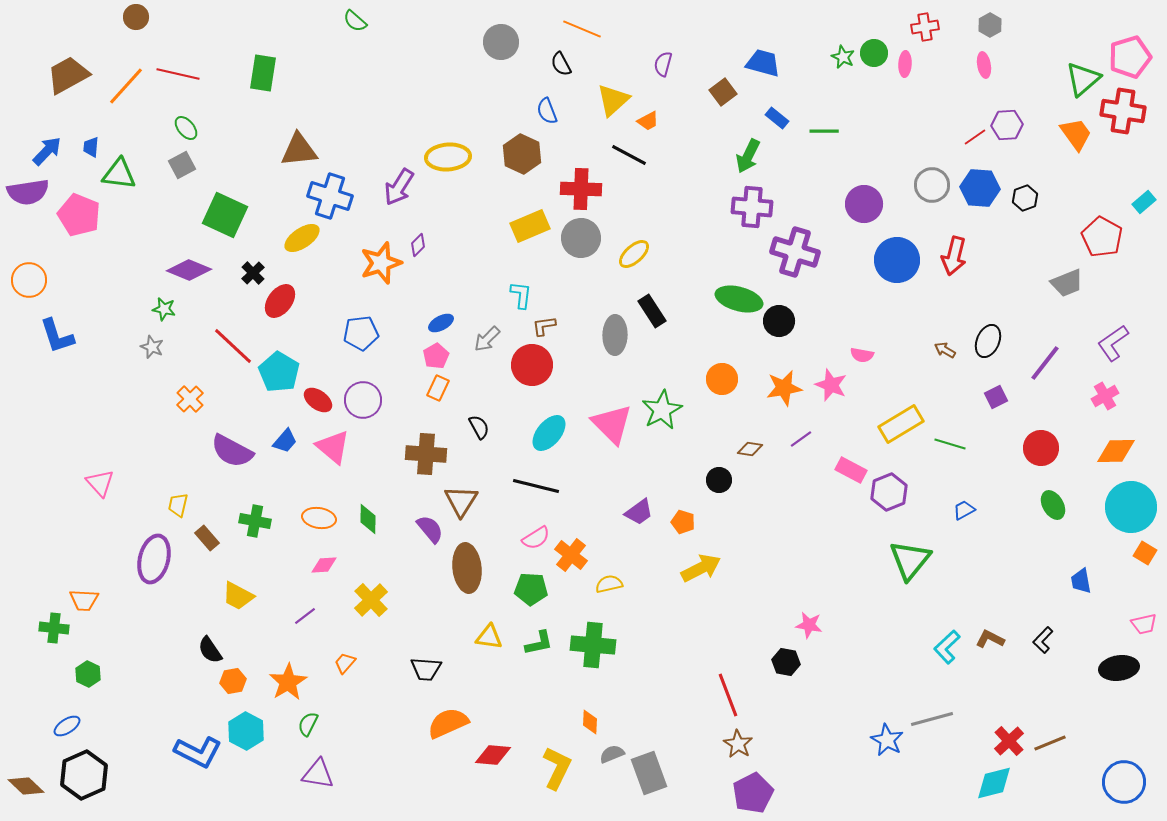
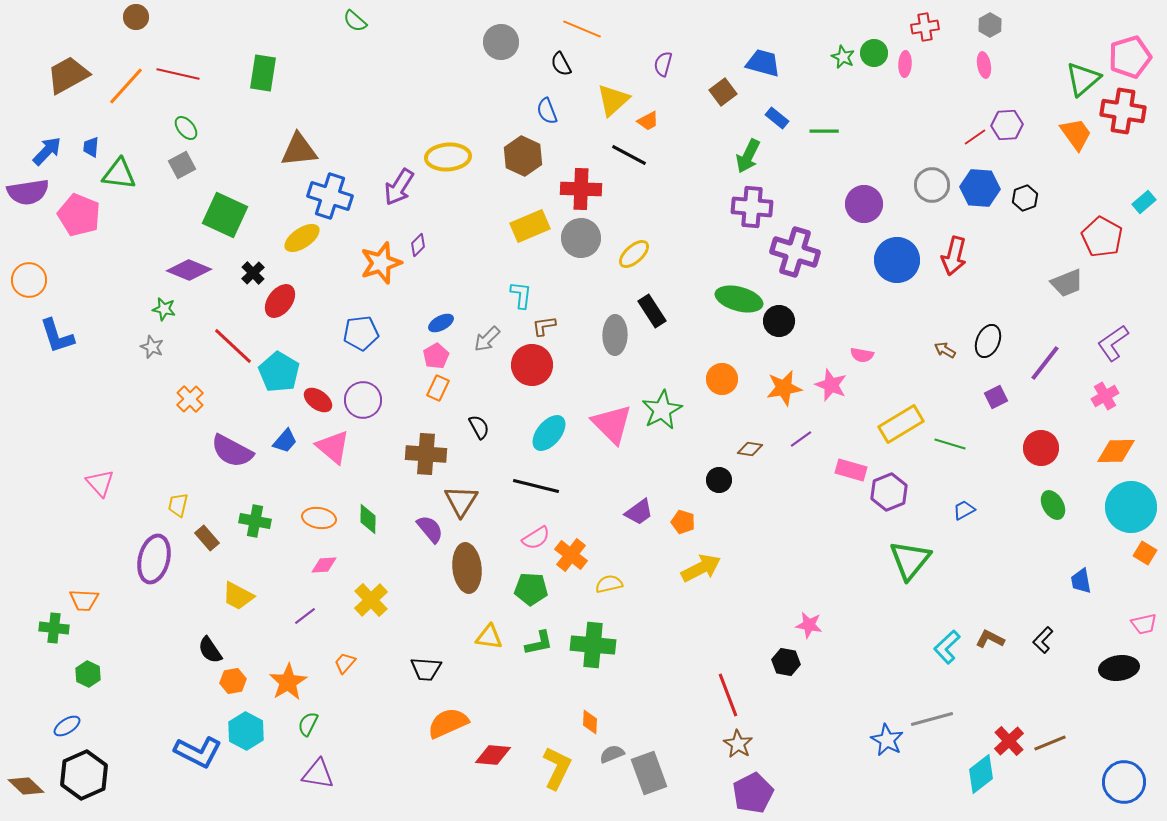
brown hexagon at (522, 154): moved 1 px right, 2 px down
pink rectangle at (851, 470): rotated 12 degrees counterclockwise
cyan diamond at (994, 783): moved 13 px left, 9 px up; rotated 24 degrees counterclockwise
